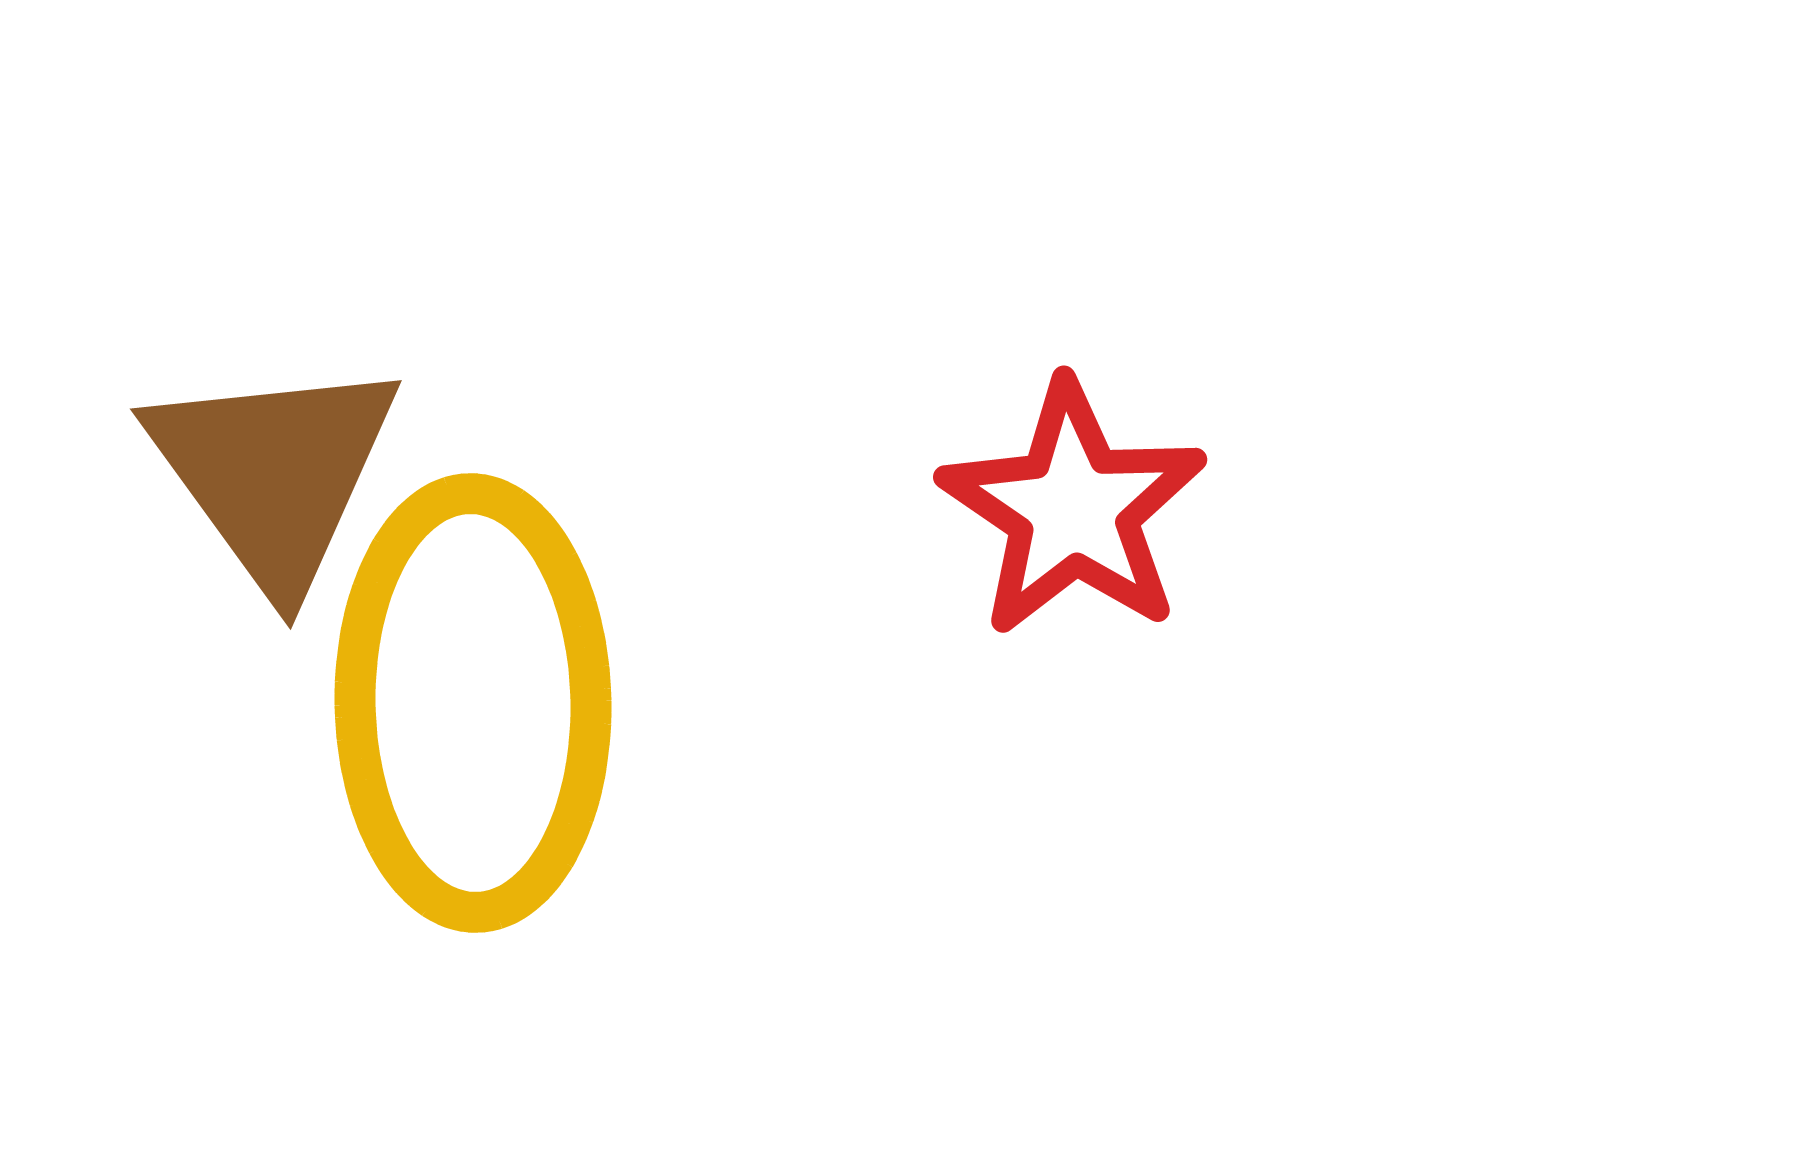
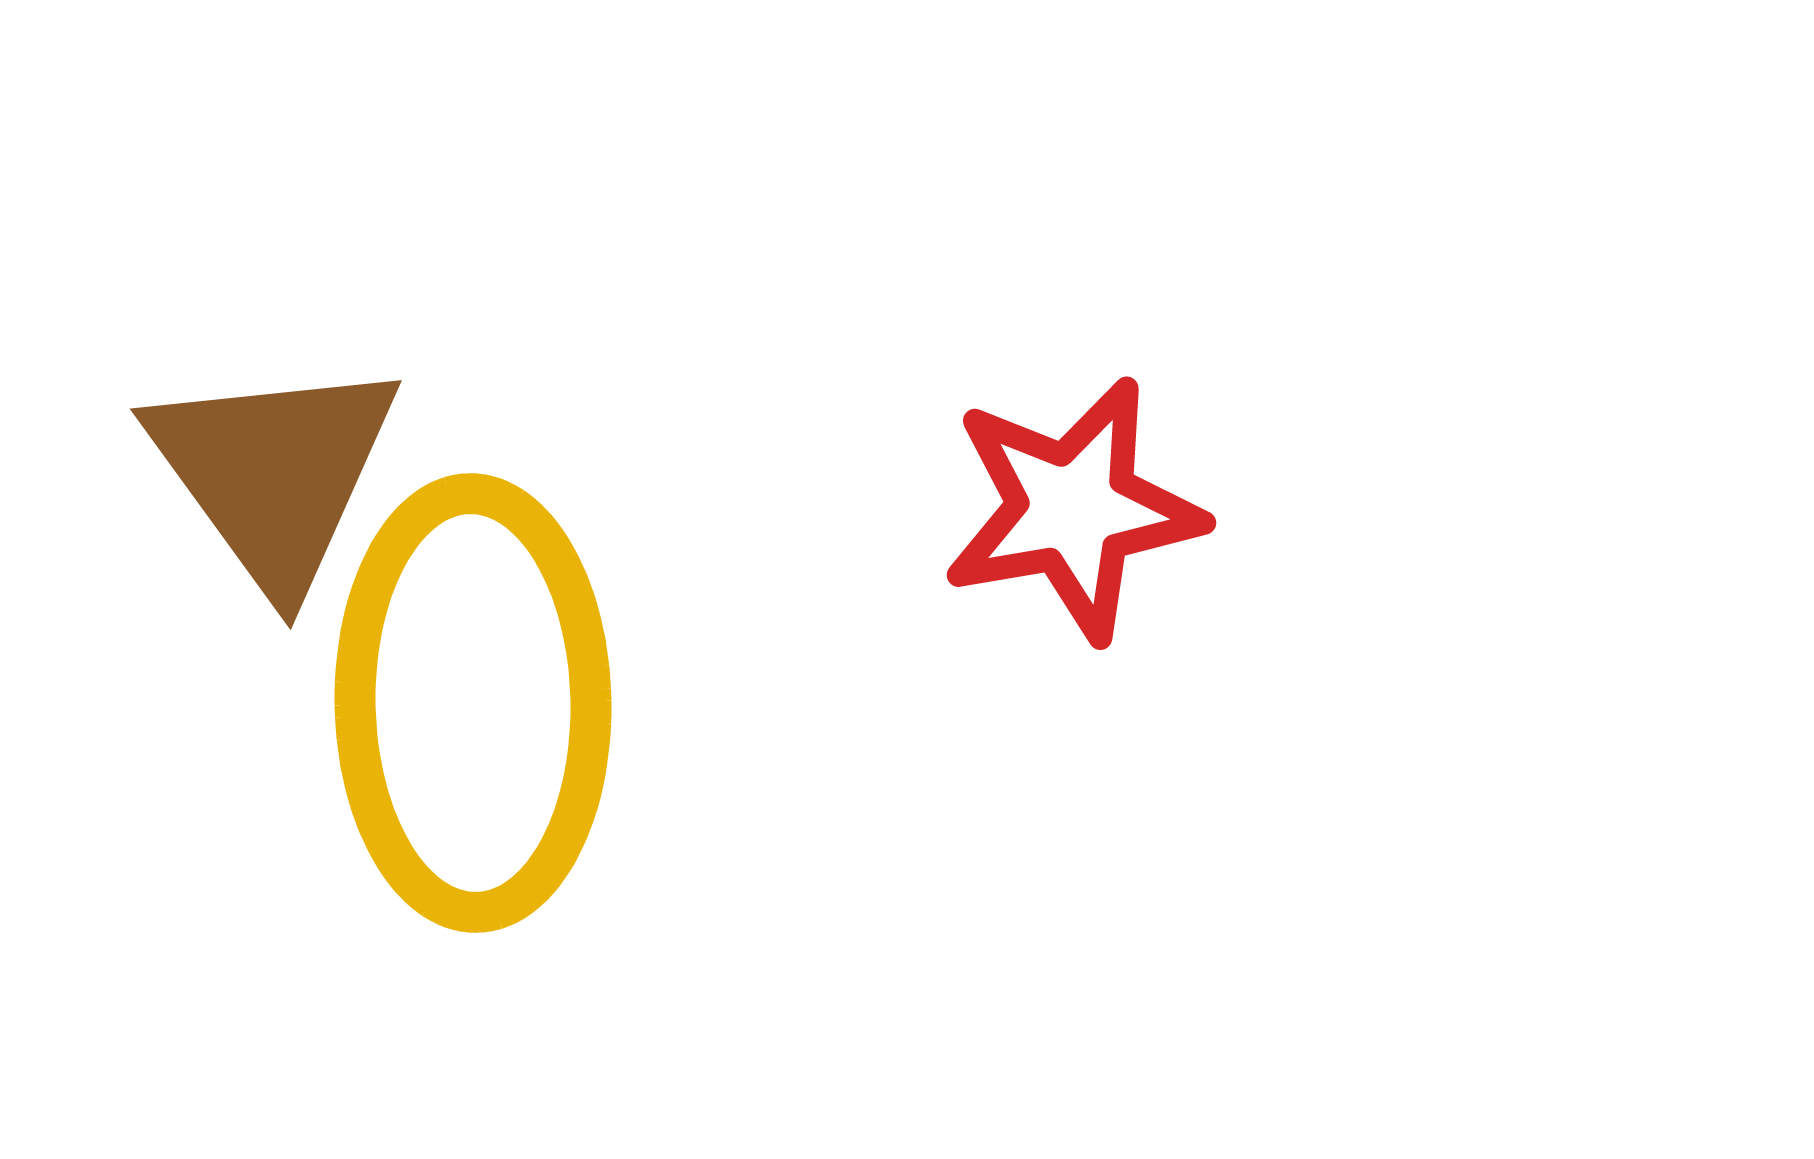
red star: rotated 28 degrees clockwise
